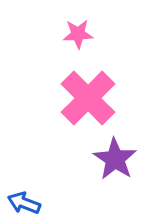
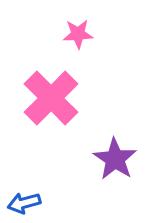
pink cross: moved 37 px left
blue arrow: rotated 36 degrees counterclockwise
